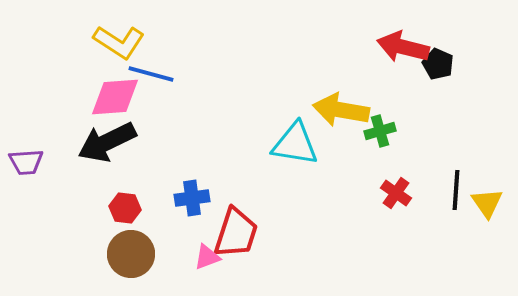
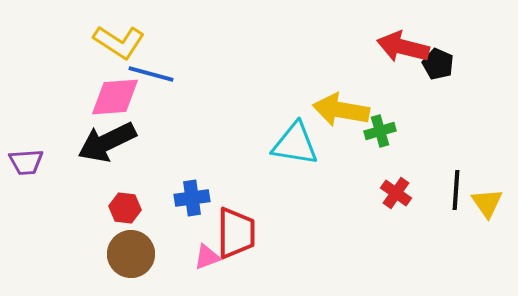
red trapezoid: rotated 18 degrees counterclockwise
